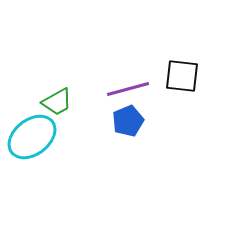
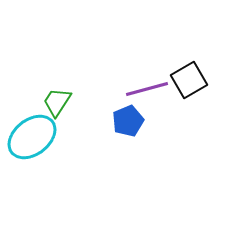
black square: moved 7 px right, 4 px down; rotated 36 degrees counterclockwise
purple line: moved 19 px right
green trapezoid: rotated 152 degrees clockwise
